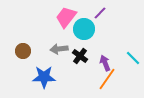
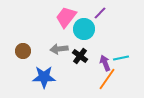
cyan line: moved 12 px left; rotated 56 degrees counterclockwise
